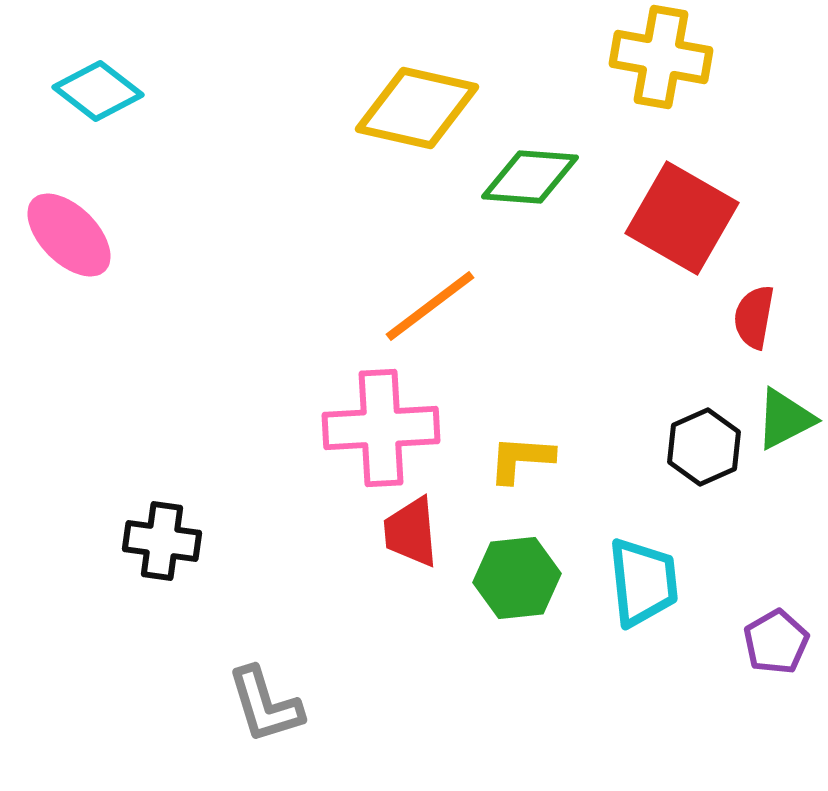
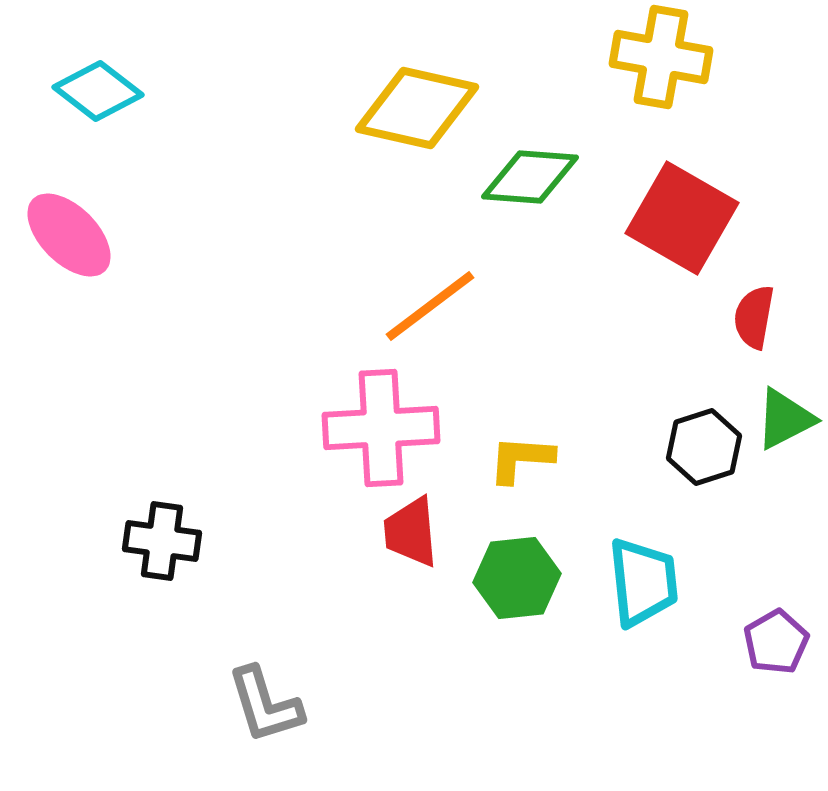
black hexagon: rotated 6 degrees clockwise
